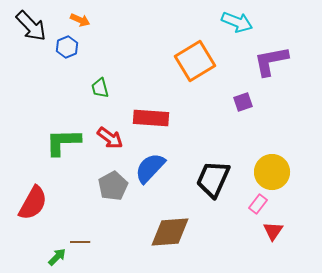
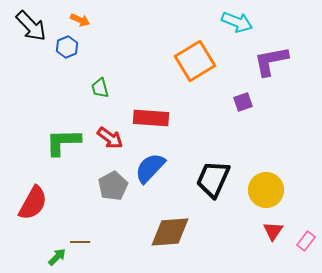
yellow circle: moved 6 px left, 18 px down
pink rectangle: moved 48 px right, 37 px down
